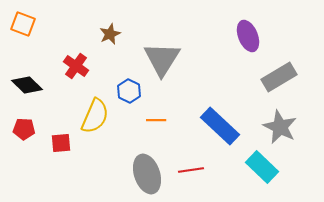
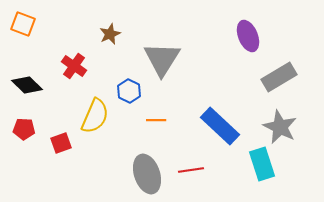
red cross: moved 2 px left
red square: rotated 15 degrees counterclockwise
cyan rectangle: moved 3 px up; rotated 28 degrees clockwise
